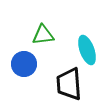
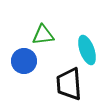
blue circle: moved 3 px up
